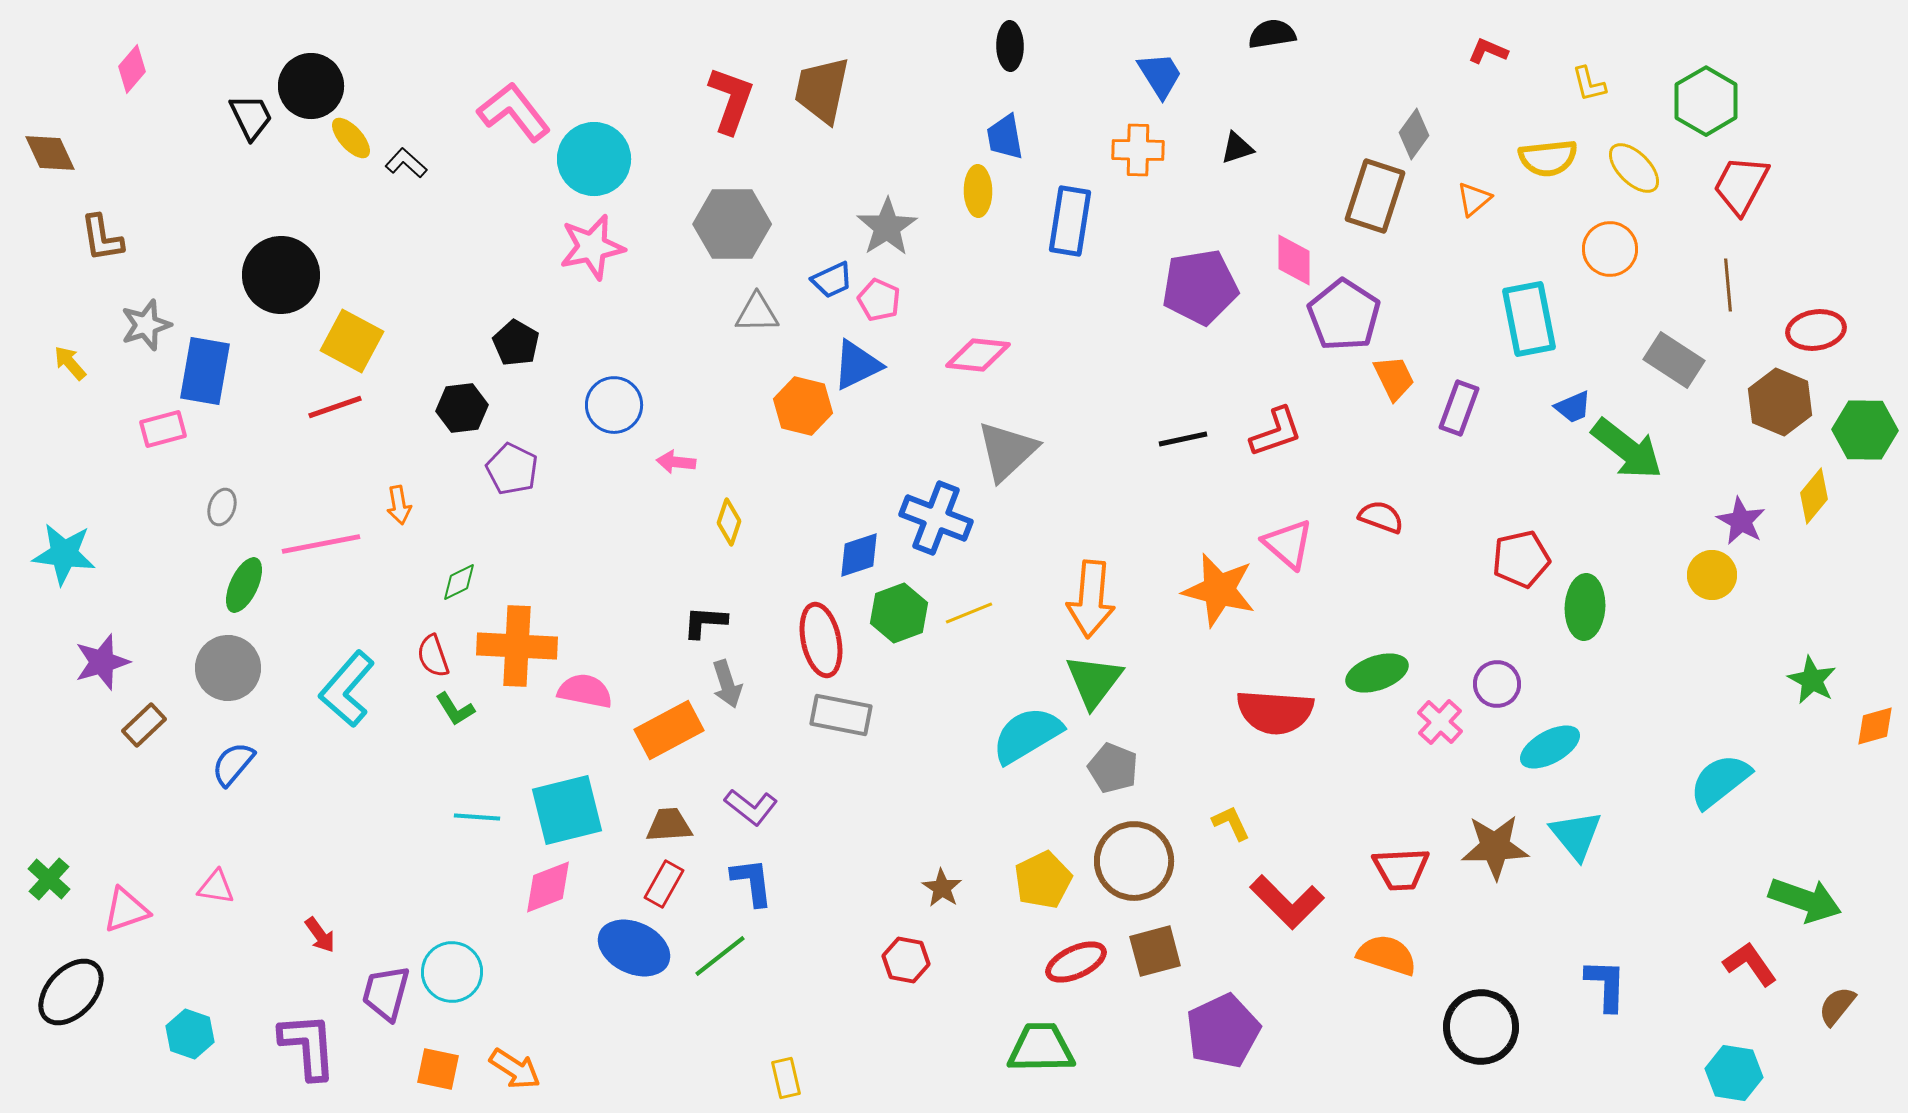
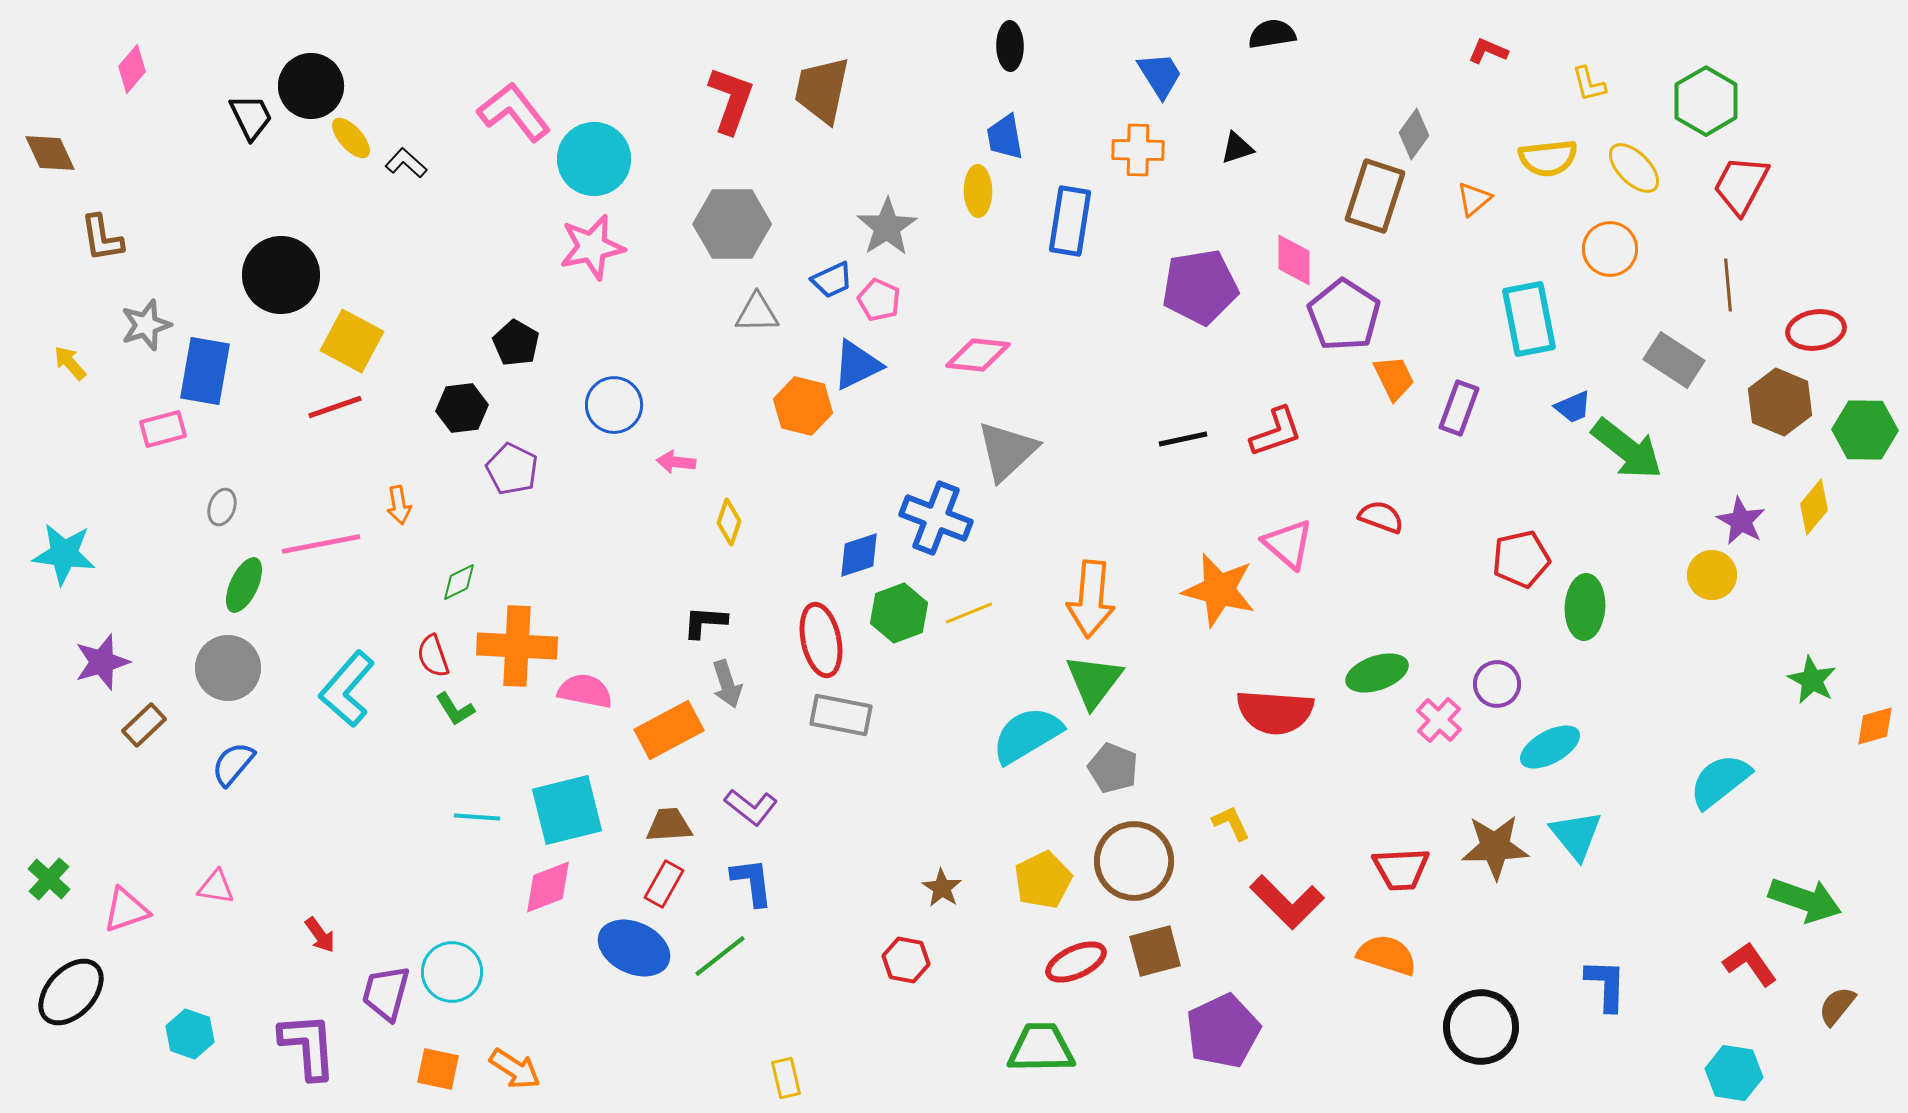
yellow diamond at (1814, 496): moved 11 px down
pink cross at (1440, 722): moved 1 px left, 2 px up
